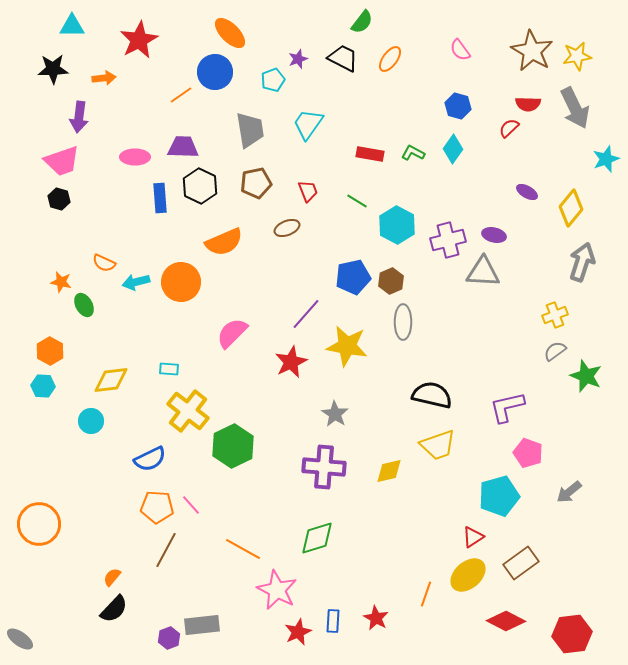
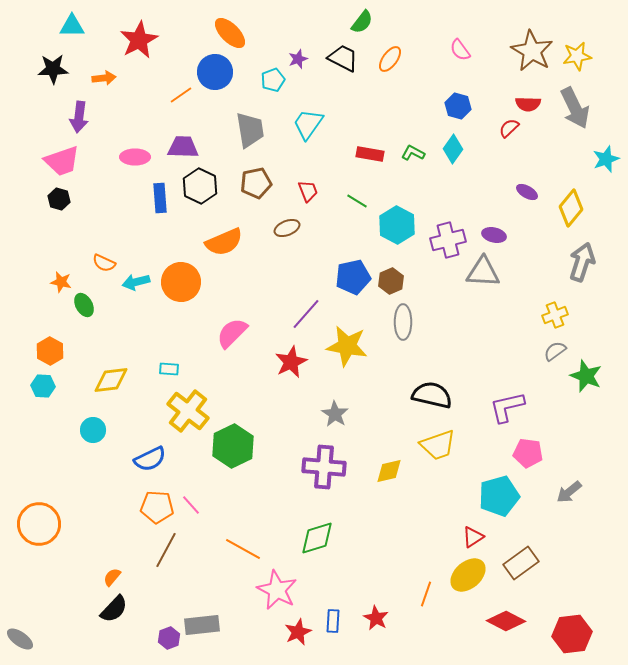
cyan circle at (91, 421): moved 2 px right, 9 px down
pink pentagon at (528, 453): rotated 12 degrees counterclockwise
